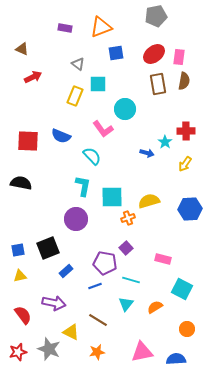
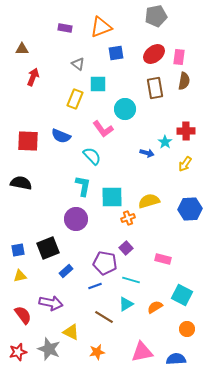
brown triangle at (22, 49): rotated 24 degrees counterclockwise
red arrow at (33, 77): rotated 42 degrees counterclockwise
brown rectangle at (158, 84): moved 3 px left, 4 px down
yellow rectangle at (75, 96): moved 3 px down
cyan square at (182, 289): moved 6 px down
purple arrow at (54, 303): moved 3 px left
cyan triangle at (126, 304): rotated 21 degrees clockwise
brown line at (98, 320): moved 6 px right, 3 px up
